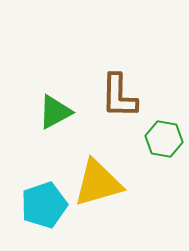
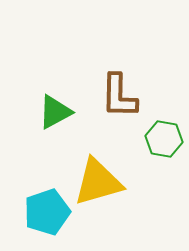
yellow triangle: moved 1 px up
cyan pentagon: moved 3 px right, 7 px down
